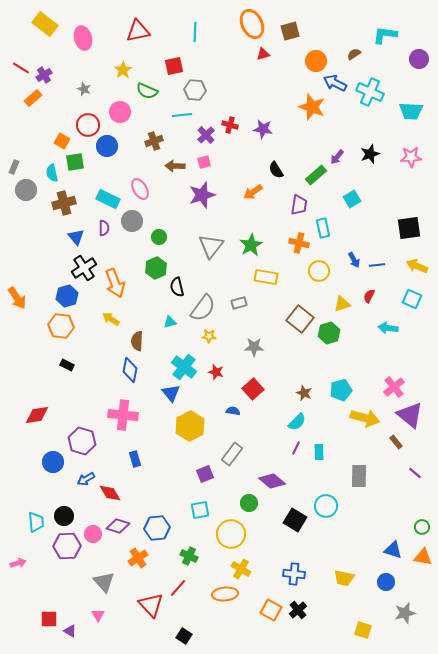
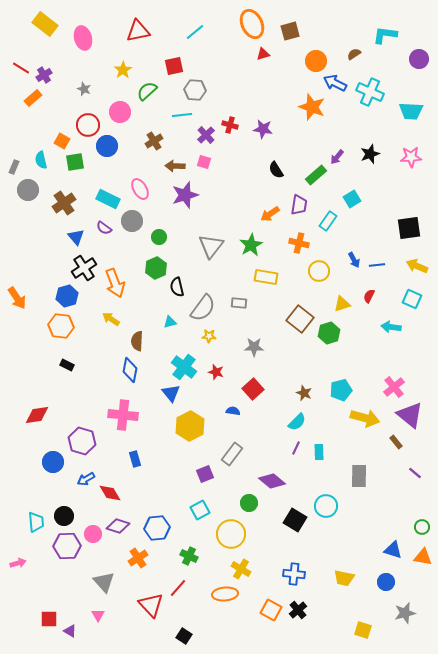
cyan line at (195, 32): rotated 48 degrees clockwise
green semicircle at (147, 91): rotated 115 degrees clockwise
brown cross at (154, 141): rotated 12 degrees counterclockwise
pink square at (204, 162): rotated 32 degrees clockwise
cyan semicircle at (52, 173): moved 11 px left, 13 px up
gray circle at (26, 190): moved 2 px right
orange arrow at (253, 192): moved 17 px right, 22 px down
purple star at (202, 195): moved 17 px left
brown cross at (64, 203): rotated 20 degrees counterclockwise
purple semicircle at (104, 228): rotated 126 degrees clockwise
cyan rectangle at (323, 228): moved 5 px right, 7 px up; rotated 48 degrees clockwise
gray rectangle at (239, 303): rotated 21 degrees clockwise
cyan arrow at (388, 328): moved 3 px right, 1 px up
cyan square at (200, 510): rotated 18 degrees counterclockwise
